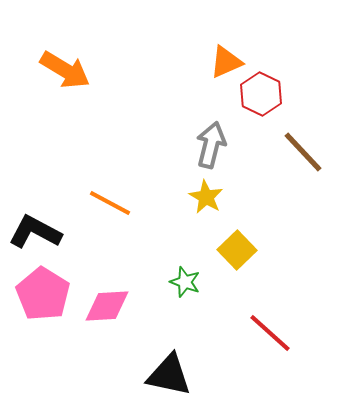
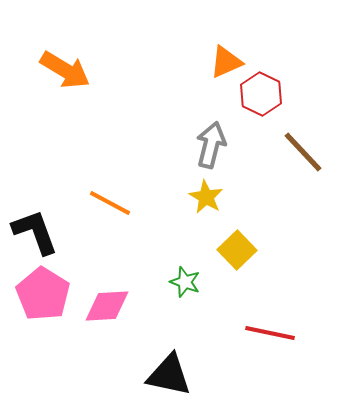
black L-shape: rotated 42 degrees clockwise
red line: rotated 30 degrees counterclockwise
